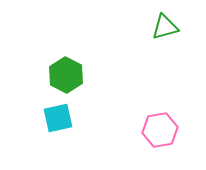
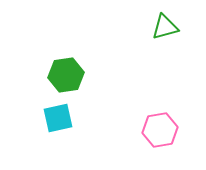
green hexagon: rotated 24 degrees clockwise
